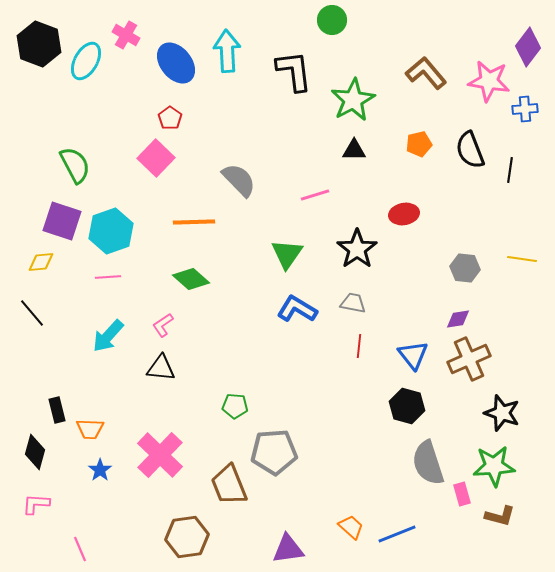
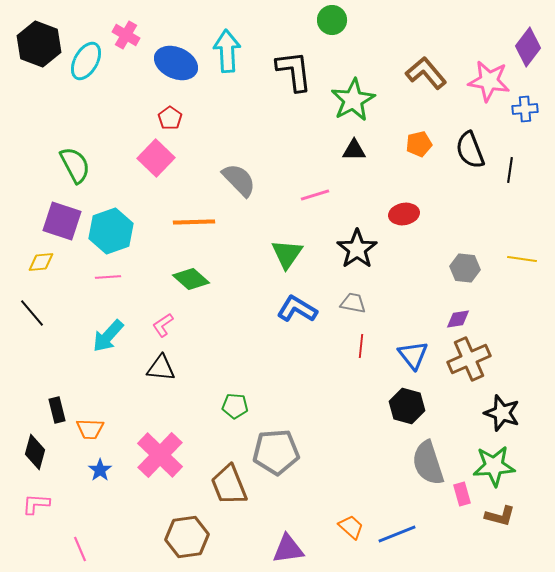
blue ellipse at (176, 63): rotated 27 degrees counterclockwise
red line at (359, 346): moved 2 px right
gray pentagon at (274, 452): moved 2 px right
